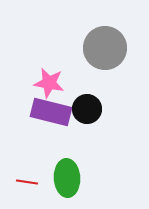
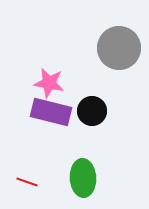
gray circle: moved 14 px right
black circle: moved 5 px right, 2 px down
green ellipse: moved 16 px right
red line: rotated 10 degrees clockwise
